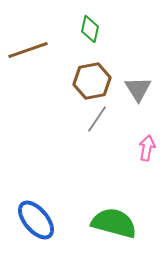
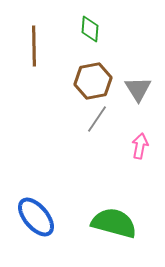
green diamond: rotated 8 degrees counterclockwise
brown line: moved 6 px right, 4 px up; rotated 72 degrees counterclockwise
brown hexagon: moved 1 px right
pink arrow: moved 7 px left, 2 px up
blue ellipse: moved 3 px up
